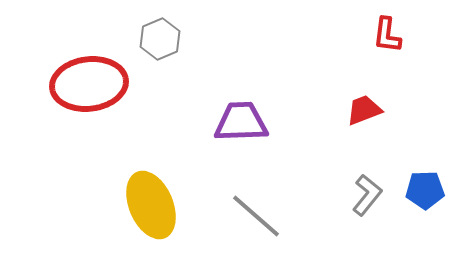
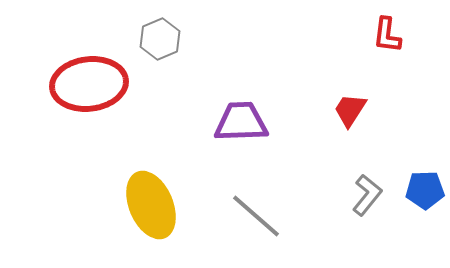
red trapezoid: moved 14 px left; rotated 36 degrees counterclockwise
